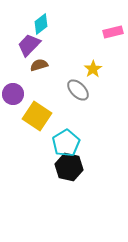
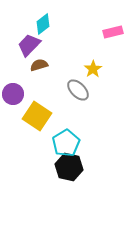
cyan diamond: moved 2 px right
